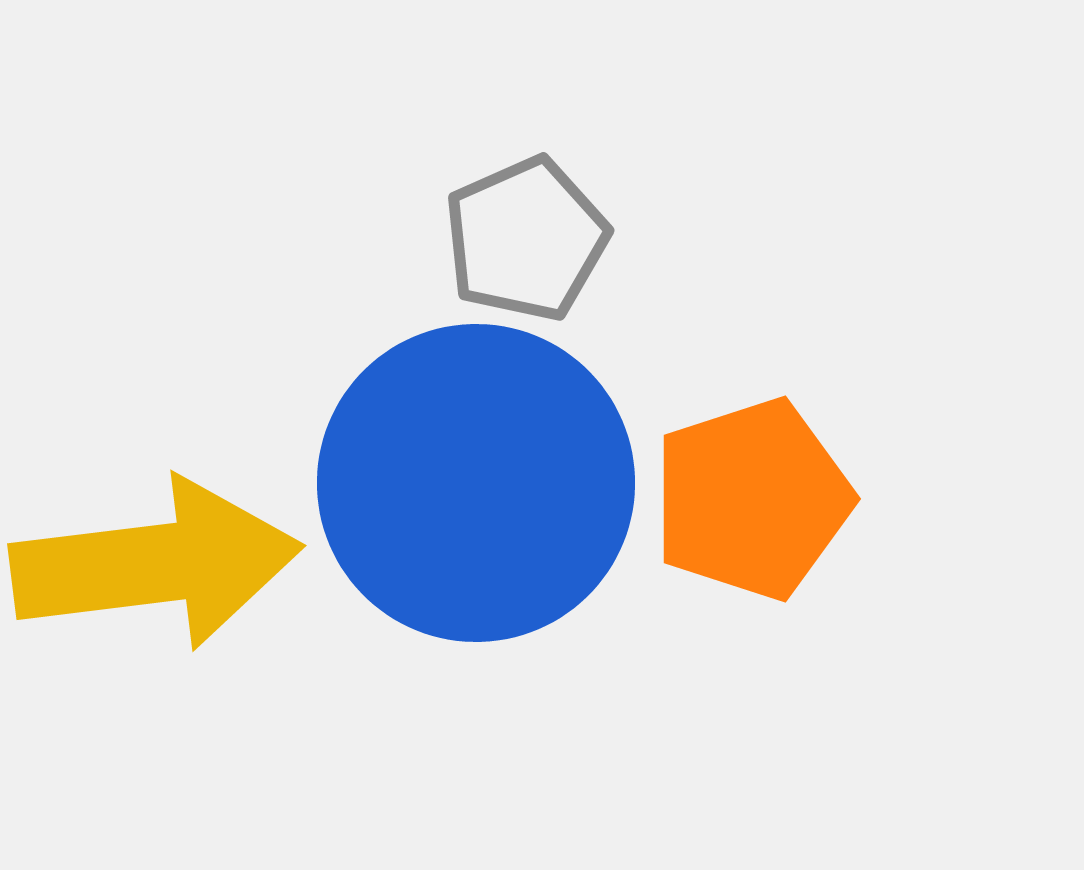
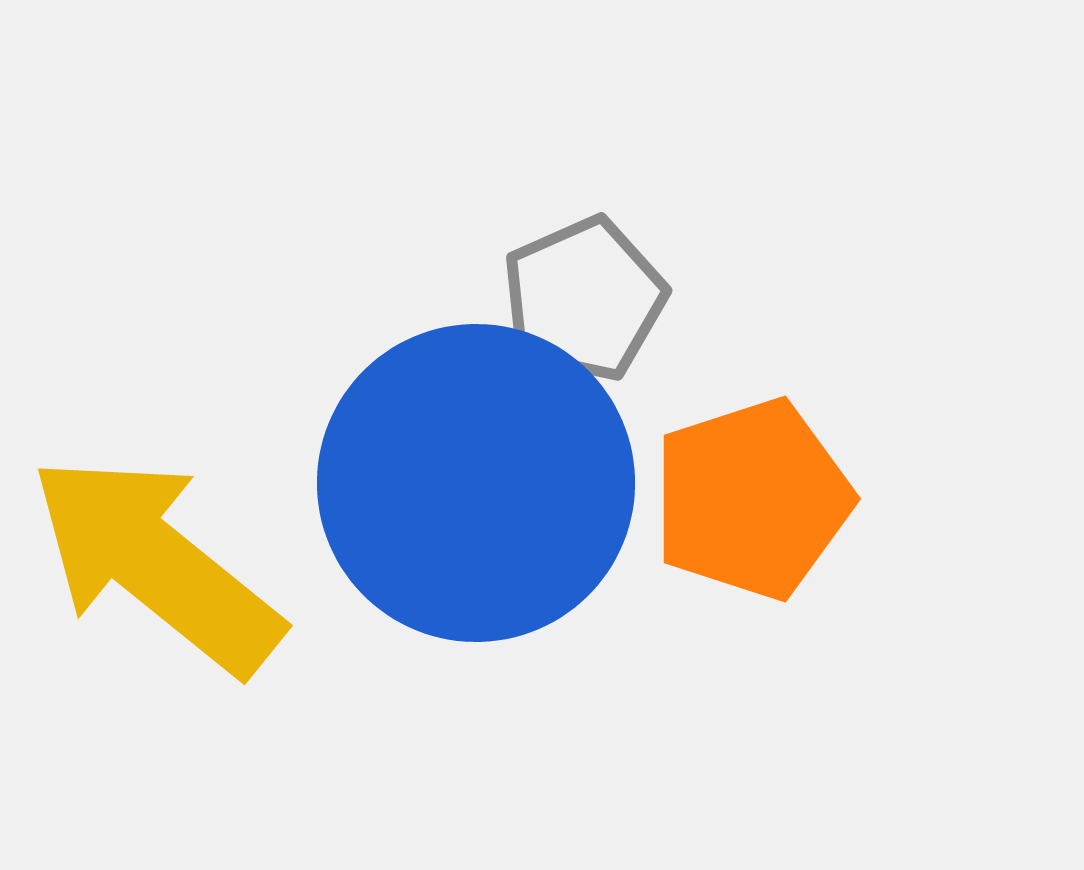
gray pentagon: moved 58 px right, 60 px down
yellow arrow: rotated 134 degrees counterclockwise
